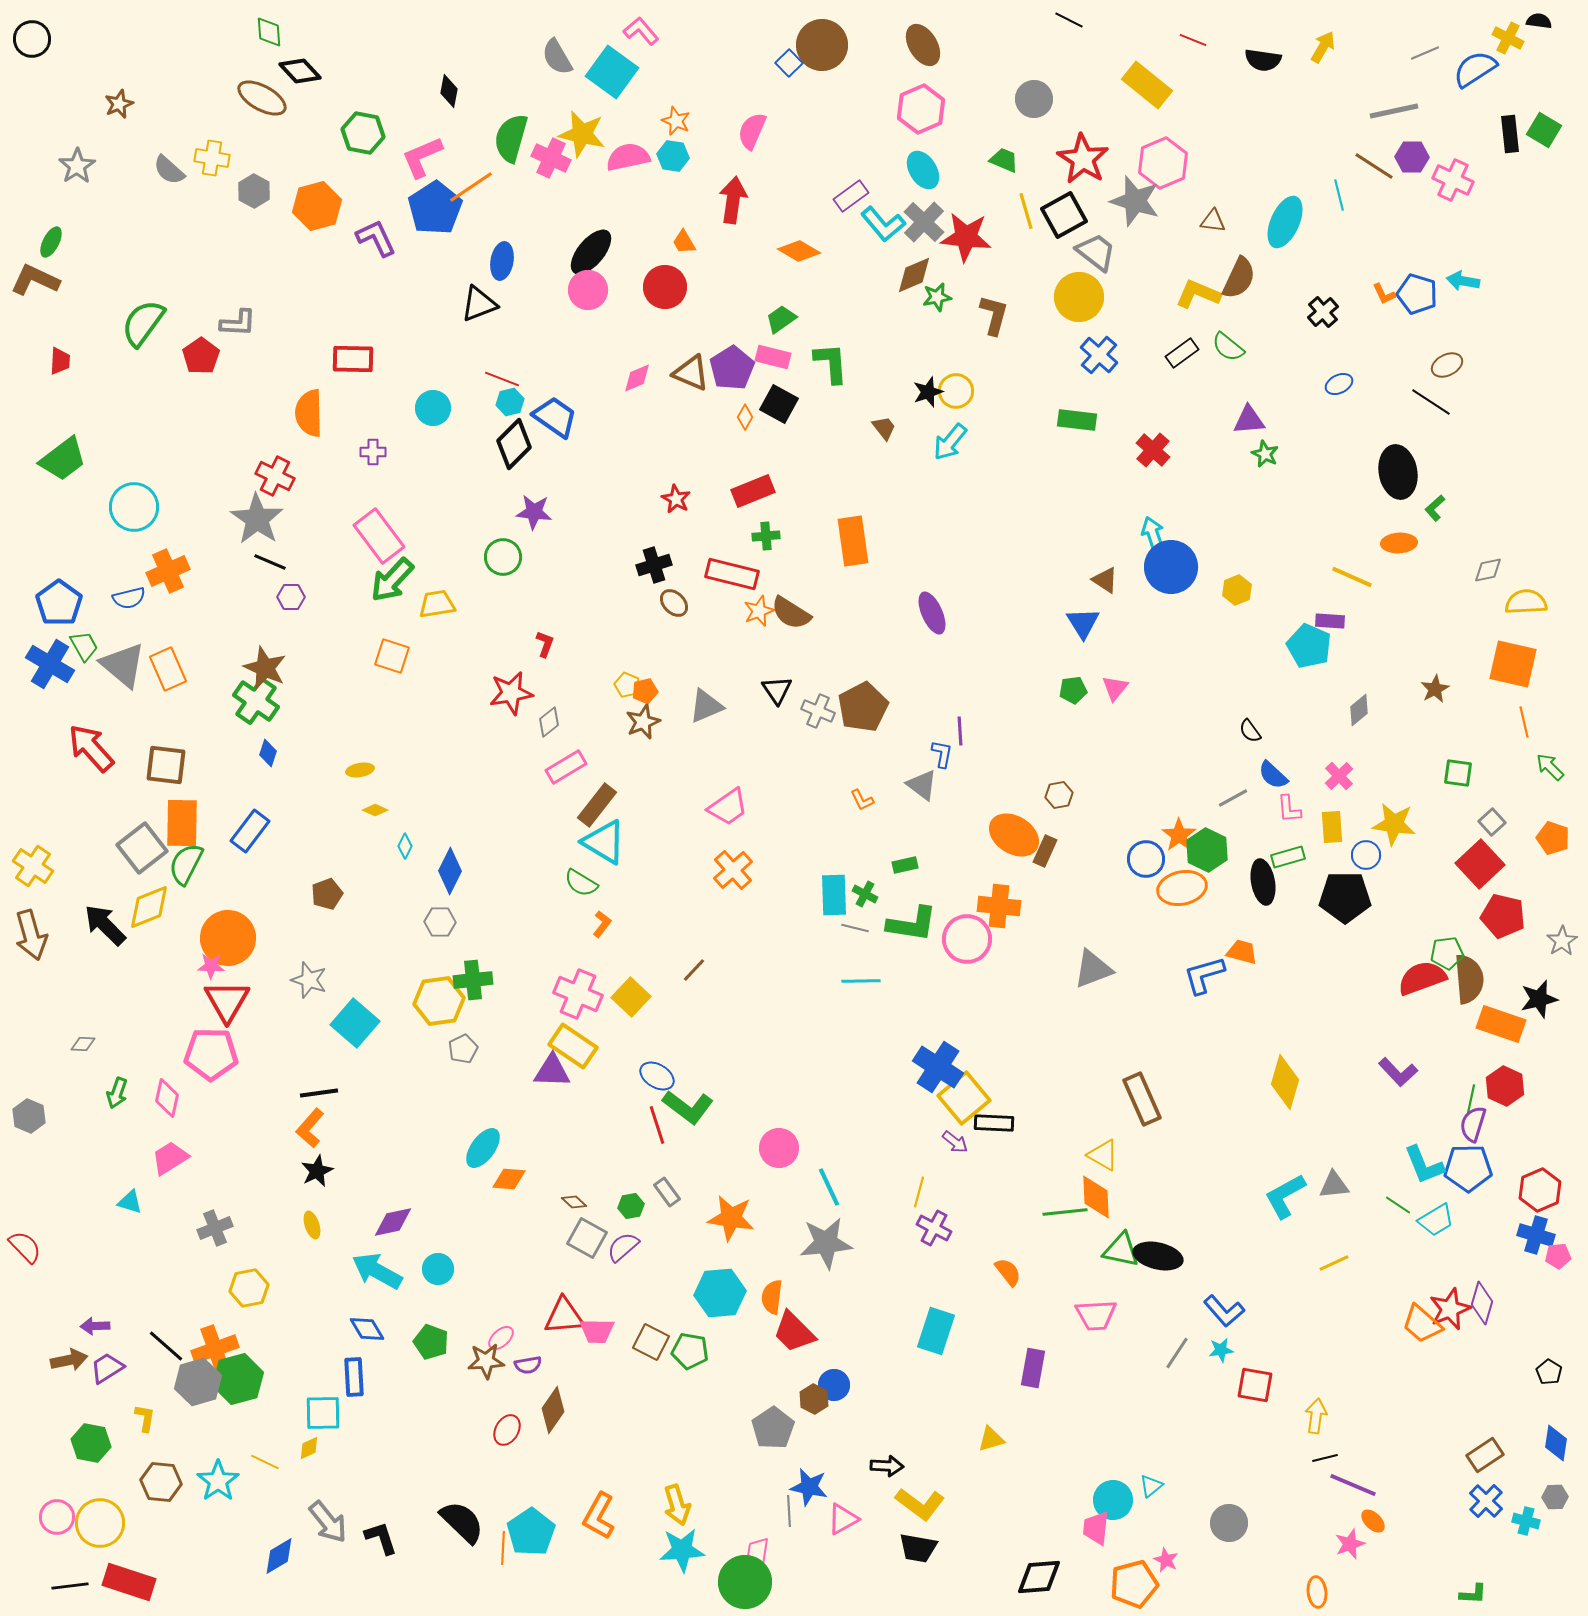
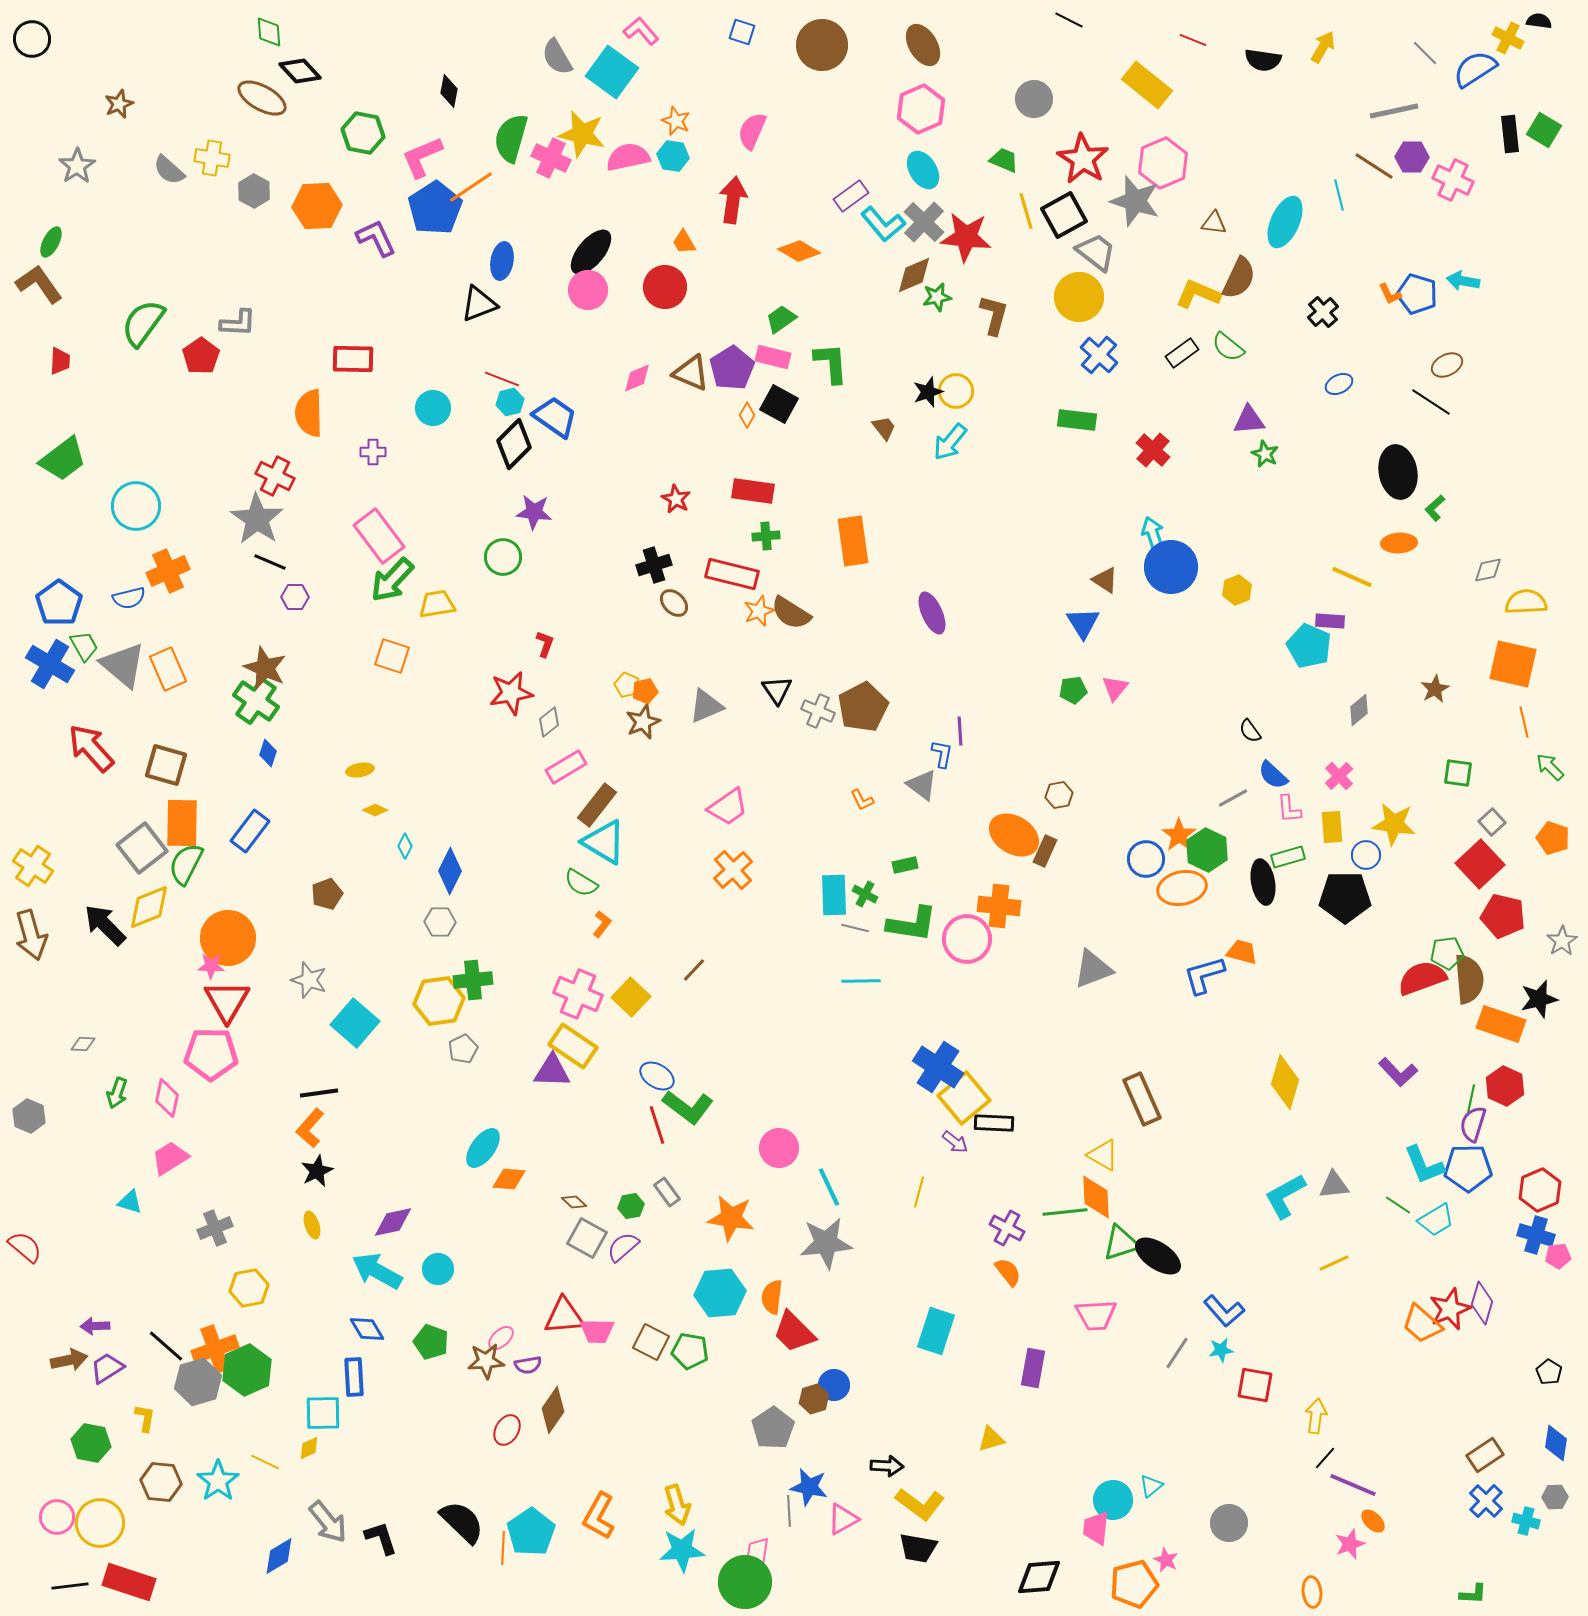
gray line at (1425, 53): rotated 68 degrees clockwise
blue square at (789, 63): moved 47 px left, 31 px up; rotated 28 degrees counterclockwise
orange hexagon at (317, 206): rotated 12 degrees clockwise
brown triangle at (1213, 221): moved 1 px right, 2 px down
brown L-shape at (35, 280): moved 4 px right, 4 px down; rotated 30 degrees clockwise
orange L-shape at (1384, 294): moved 6 px right
orange diamond at (745, 417): moved 2 px right, 2 px up
red rectangle at (753, 491): rotated 30 degrees clockwise
cyan circle at (134, 507): moved 2 px right, 1 px up
purple hexagon at (291, 597): moved 4 px right
brown square at (166, 765): rotated 9 degrees clockwise
purple cross at (934, 1228): moved 73 px right
red semicircle at (25, 1247): rotated 6 degrees counterclockwise
green triangle at (1121, 1250): moved 7 px up; rotated 30 degrees counterclockwise
black ellipse at (1158, 1256): rotated 21 degrees clockwise
green hexagon at (238, 1379): moved 9 px right, 9 px up; rotated 9 degrees counterclockwise
brown hexagon at (814, 1399): rotated 16 degrees clockwise
black line at (1325, 1458): rotated 35 degrees counterclockwise
orange ellipse at (1317, 1592): moved 5 px left
